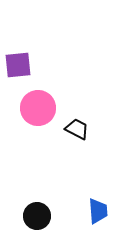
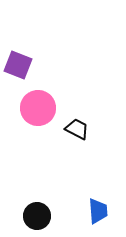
purple square: rotated 28 degrees clockwise
